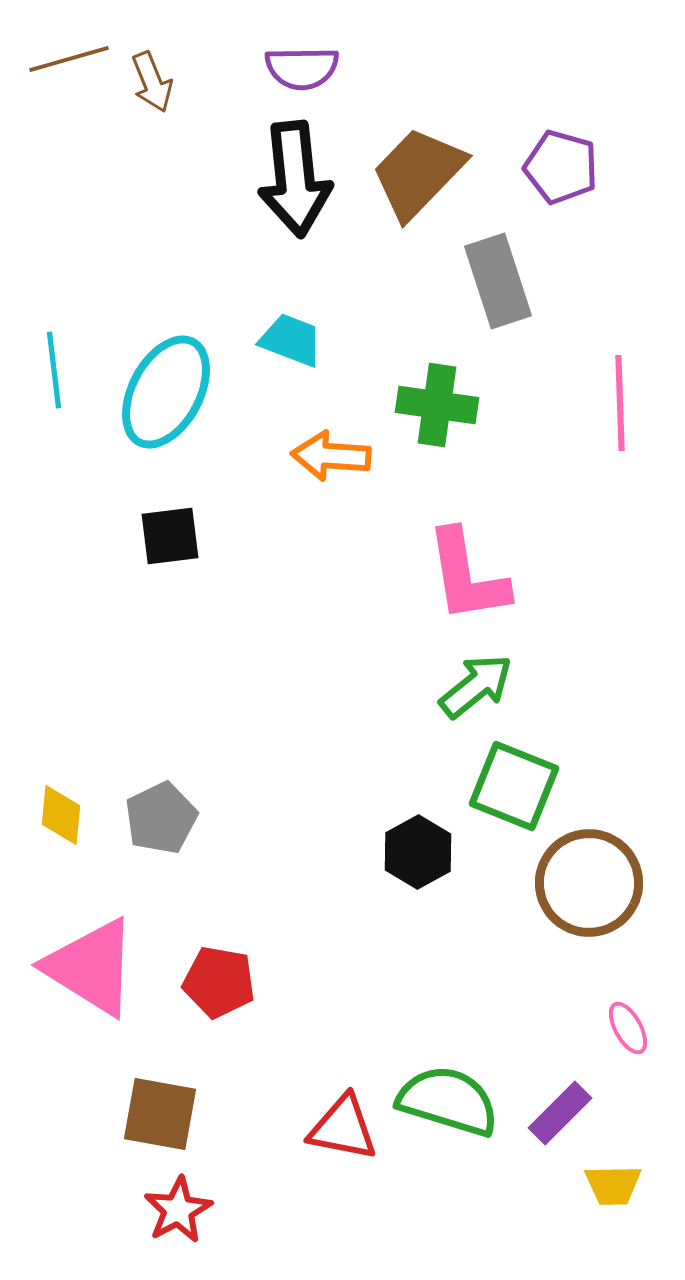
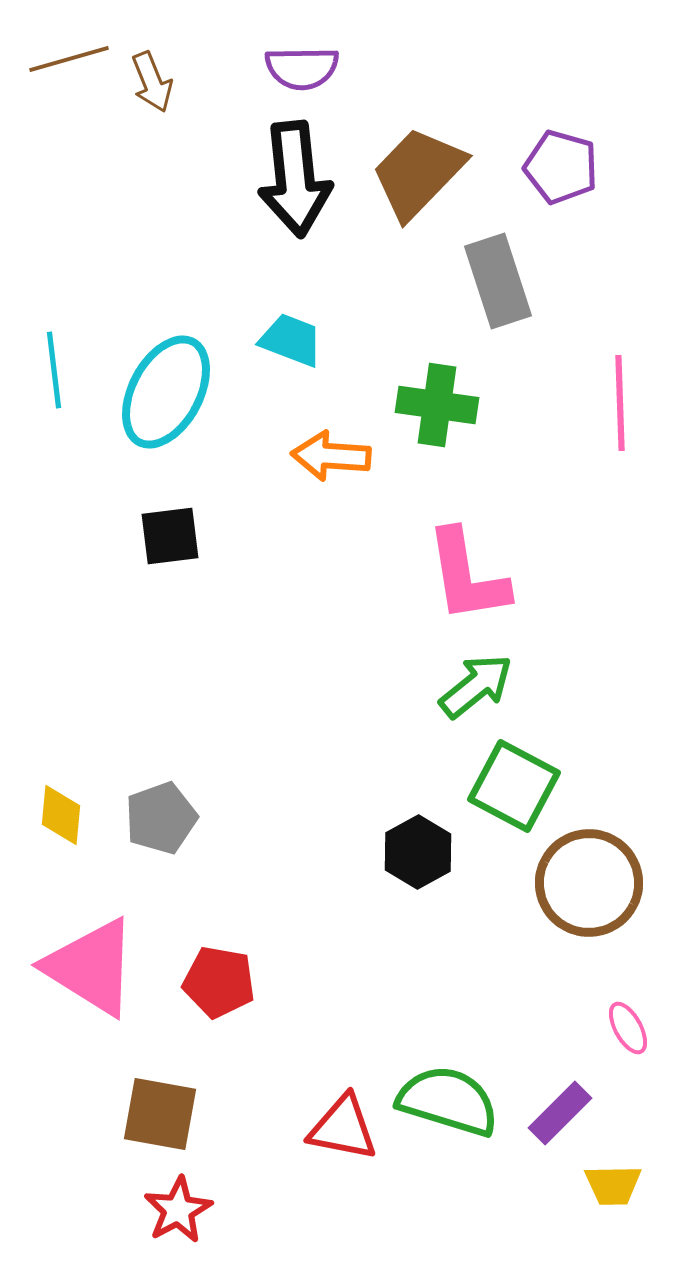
green square: rotated 6 degrees clockwise
gray pentagon: rotated 6 degrees clockwise
